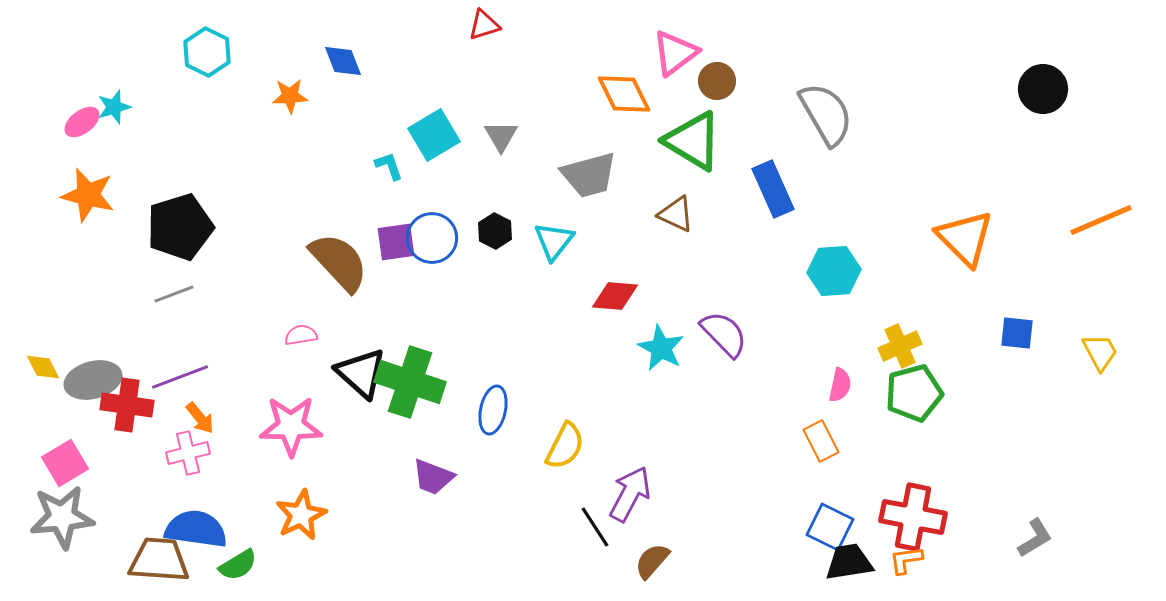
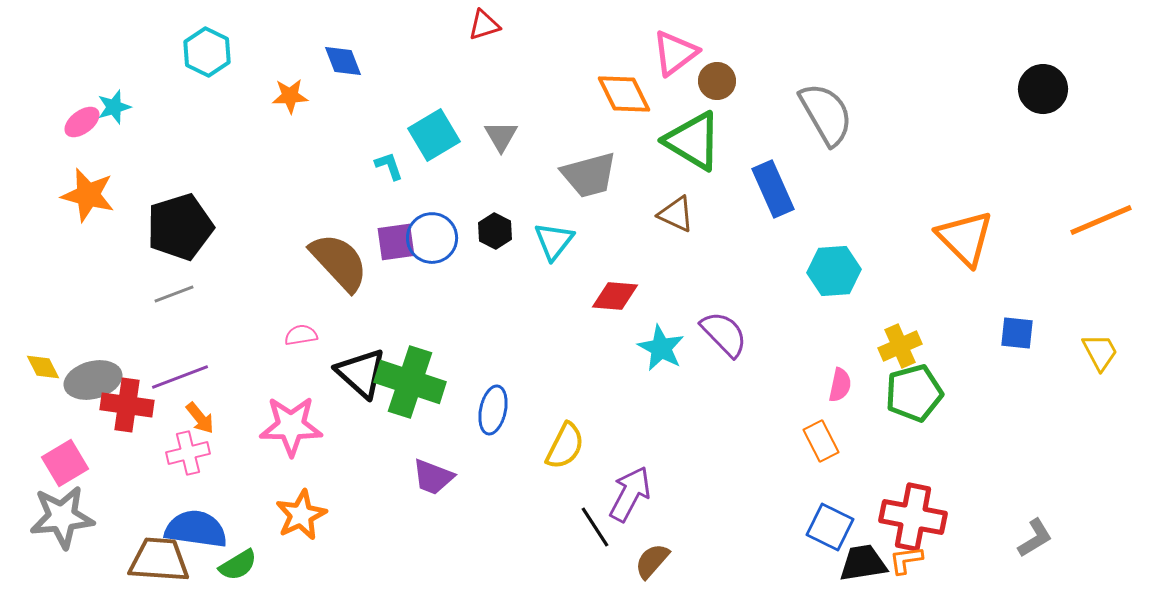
black trapezoid at (849, 562): moved 14 px right, 1 px down
